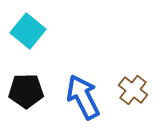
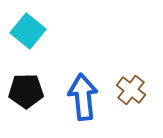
brown cross: moved 2 px left
blue arrow: rotated 21 degrees clockwise
